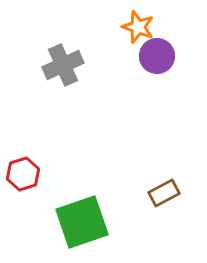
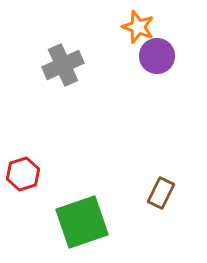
brown rectangle: moved 3 px left; rotated 36 degrees counterclockwise
